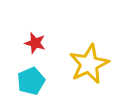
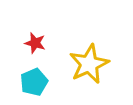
cyan pentagon: moved 3 px right, 1 px down
